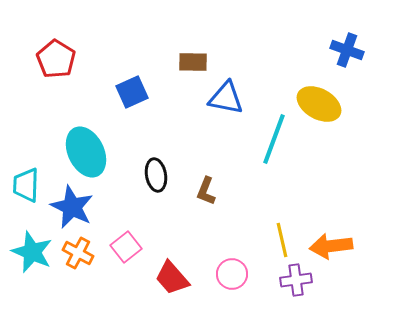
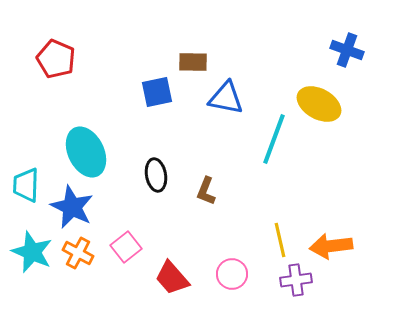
red pentagon: rotated 9 degrees counterclockwise
blue square: moved 25 px right; rotated 12 degrees clockwise
yellow line: moved 2 px left
